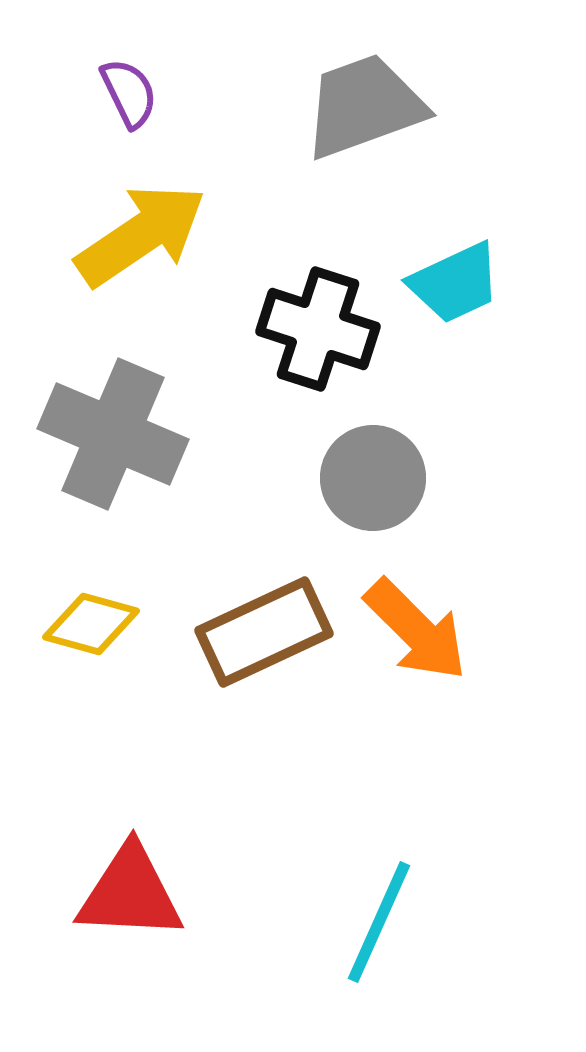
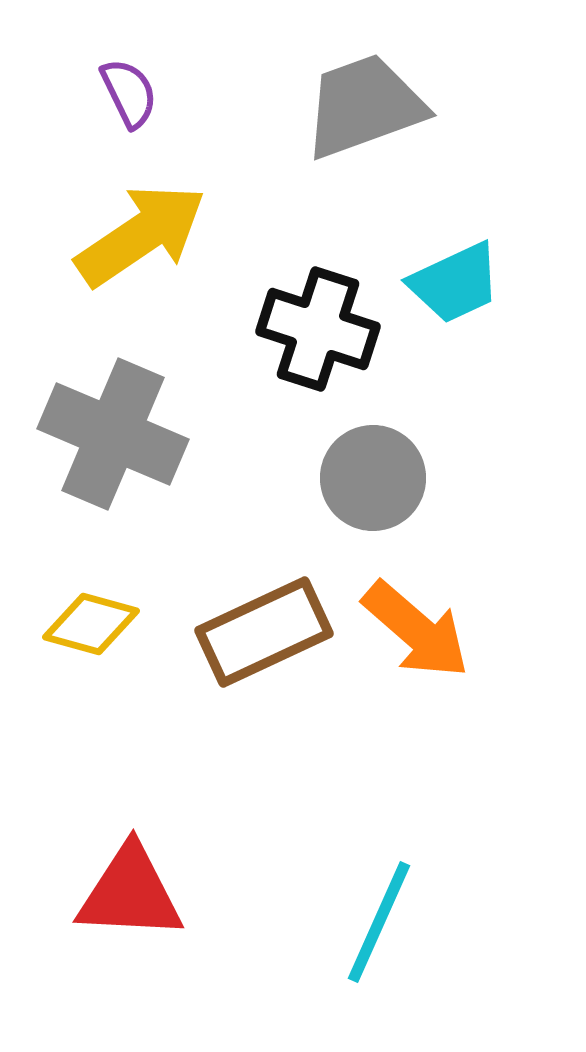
orange arrow: rotated 4 degrees counterclockwise
